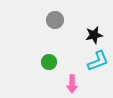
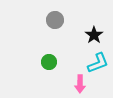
black star: rotated 24 degrees counterclockwise
cyan L-shape: moved 2 px down
pink arrow: moved 8 px right
